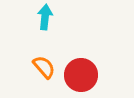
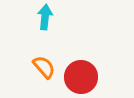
red circle: moved 2 px down
